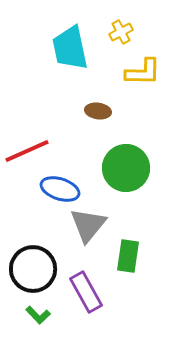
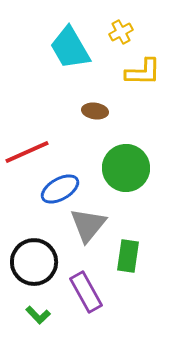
cyan trapezoid: rotated 18 degrees counterclockwise
brown ellipse: moved 3 px left
red line: moved 1 px down
blue ellipse: rotated 48 degrees counterclockwise
black circle: moved 1 px right, 7 px up
